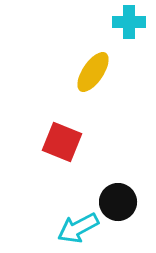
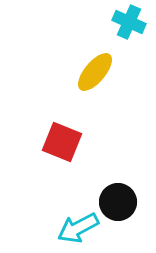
cyan cross: rotated 24 degrees clockwise
yellow ellipse: moved 2 px right; rotated 6 degrees clockwise
